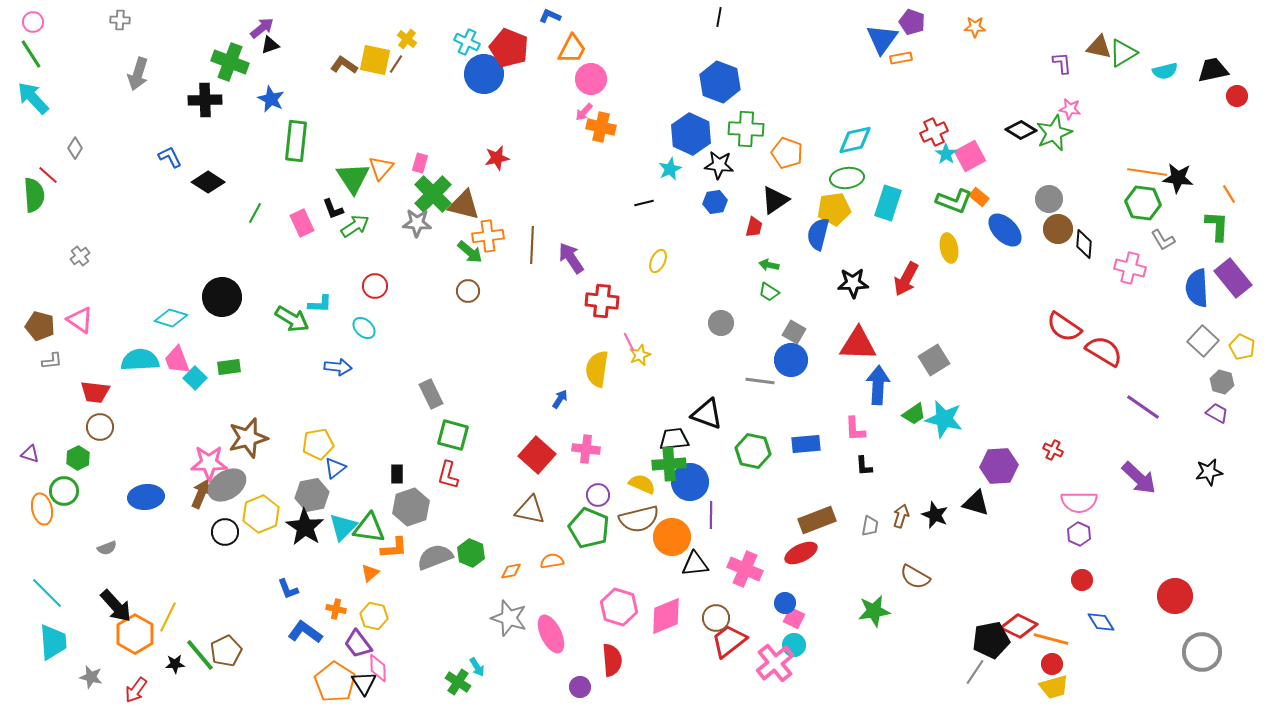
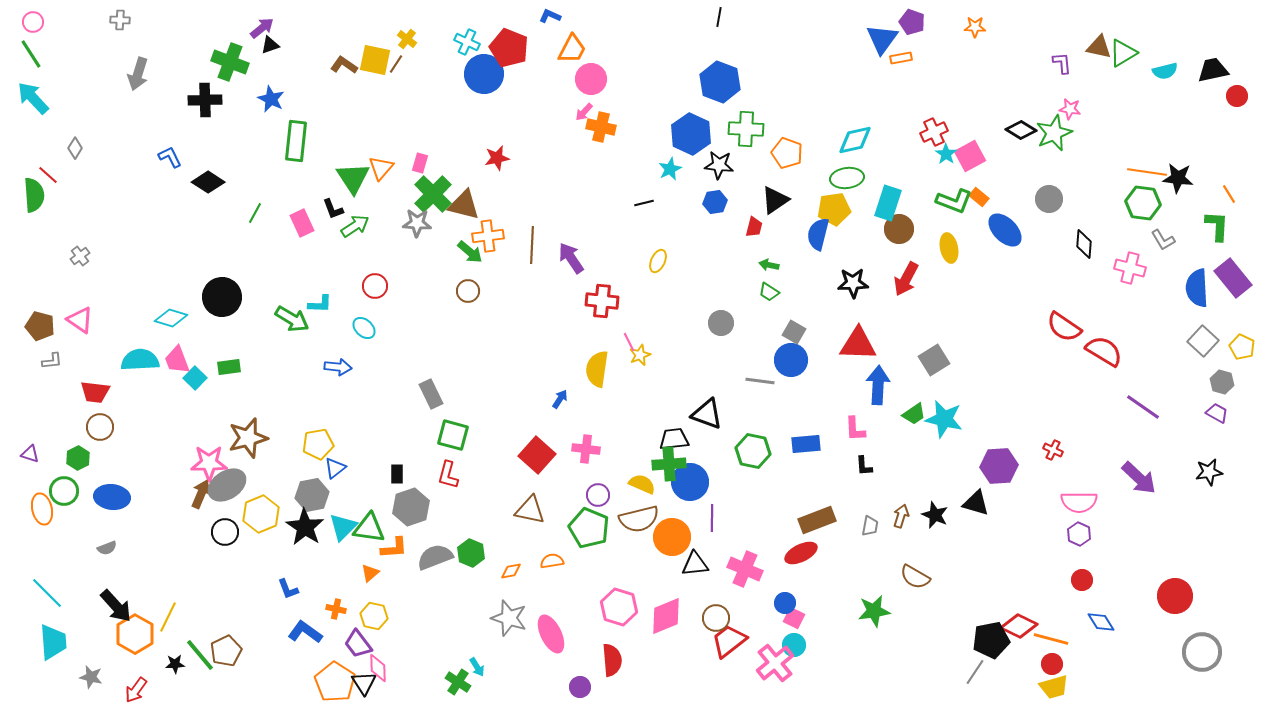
brown circle at (1058, 229): moved 159 px left
blue ellipse at (146, 497): moved 34 px left; rotated 12 degrees clockwise
purple line at (711, 515): moved 1 px right, 3 px down
